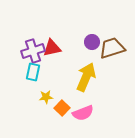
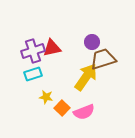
brown trapezoid: moved 9 px left, 11 px down
cyan rectangle: moved 2 px down; rotated 60 degrees clockwise
yellow arrow: rotated 12 degrees clockwise
yellow star: rotated 16 degrees clockwise
pink semicircle: moved 1 px right, 1 px up
